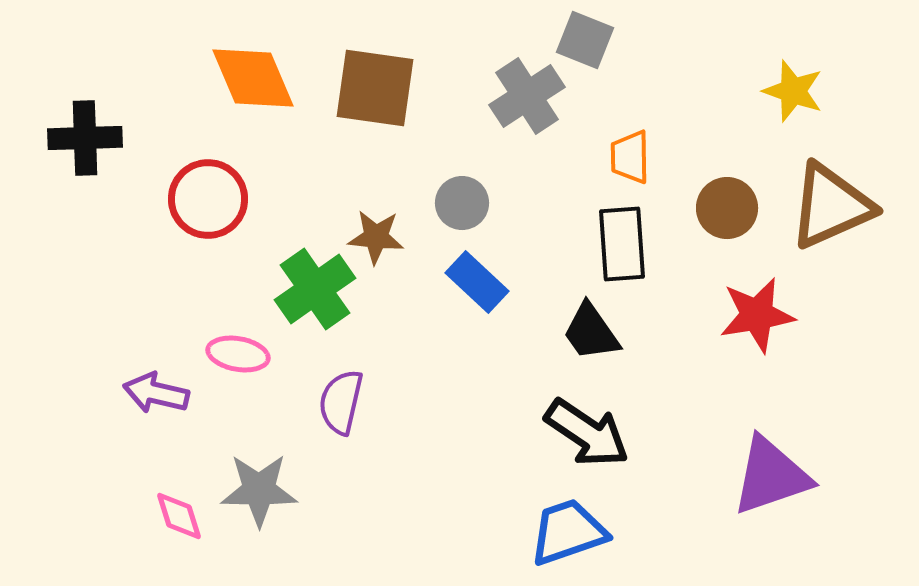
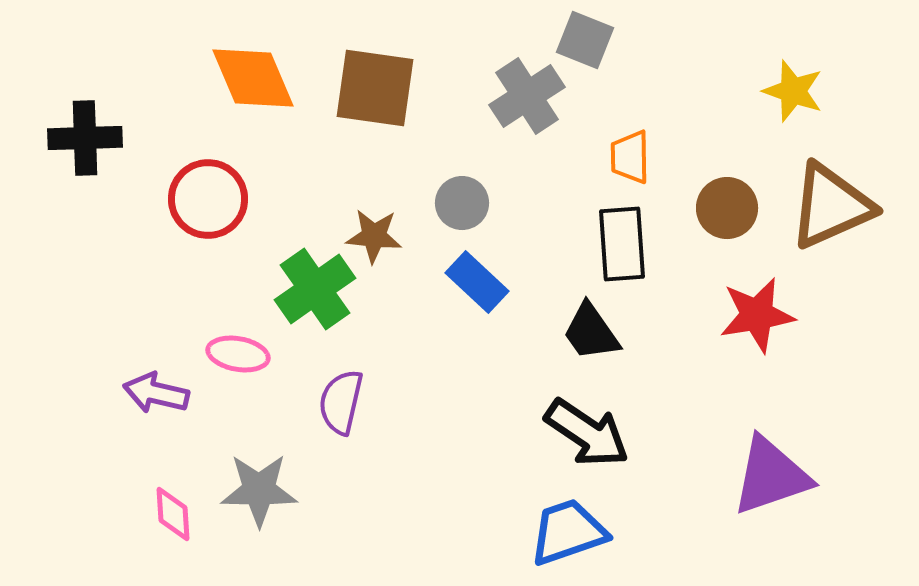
brown star: moved 2 px left, 1 px up
pink diamond: moved 6 px left, 2 px up; rotated 14 degrees clockwise
